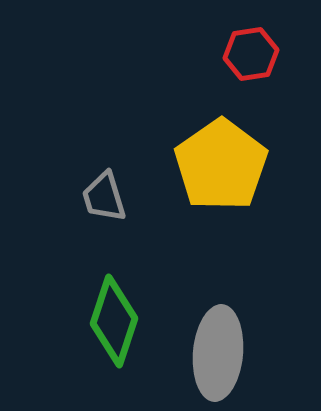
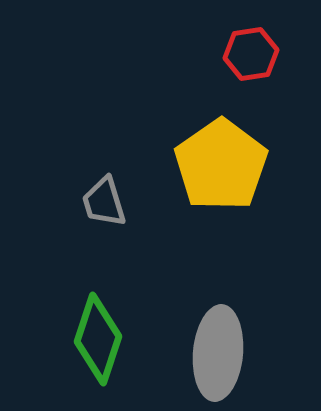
gray trapezoid: moved 5 px down
green diamond: moved 16 px left, 18 px down
